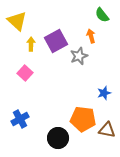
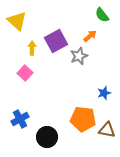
orange arrow: moved 1 px left; rotated 64 degrees clockwise
yellow arrow: moved 1 px right, 4 px down
black circle: moved 11 px left, 1 px up
